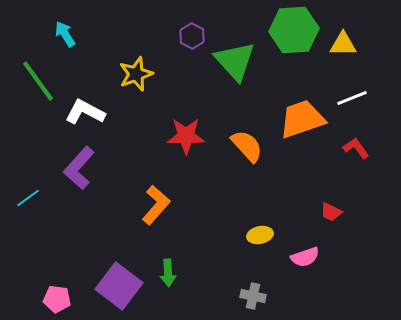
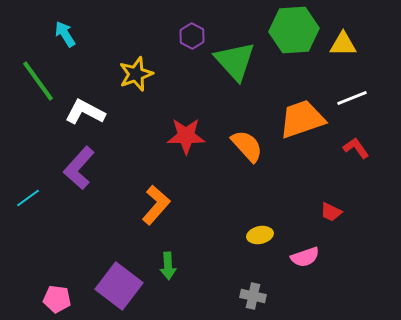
green arrow: moved 7 px up
